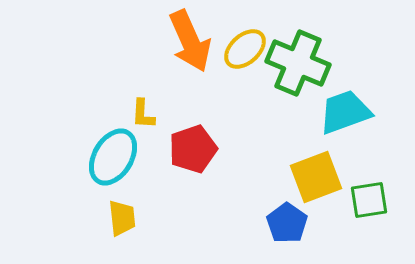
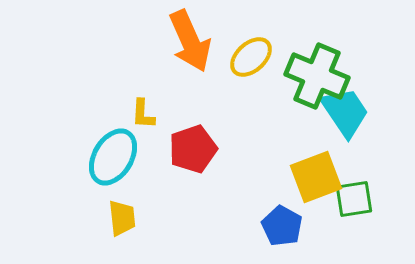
yellow ellipse: moved 6 px right, 8 px down
green cross: moved 19 px right, 13 px down
cyan trapezoid: rotated 76 degrees clockwise
green square: moved 15 px left, 1 px up
blue pentagon: moved 5 px left, 3 px down; rotated 6 degrees counterclockwise
